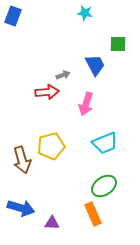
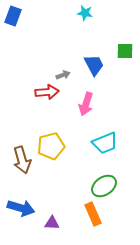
green square: moved 7 px right, 7 px down
blue trapezoid: moved 1 px left
